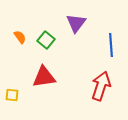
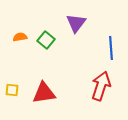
orange semicircle: rotated 64 degrees counterclockwise
blue line: moved 3 px down
red triangle: moved 16 px down
yellow square: moved 5 px up
